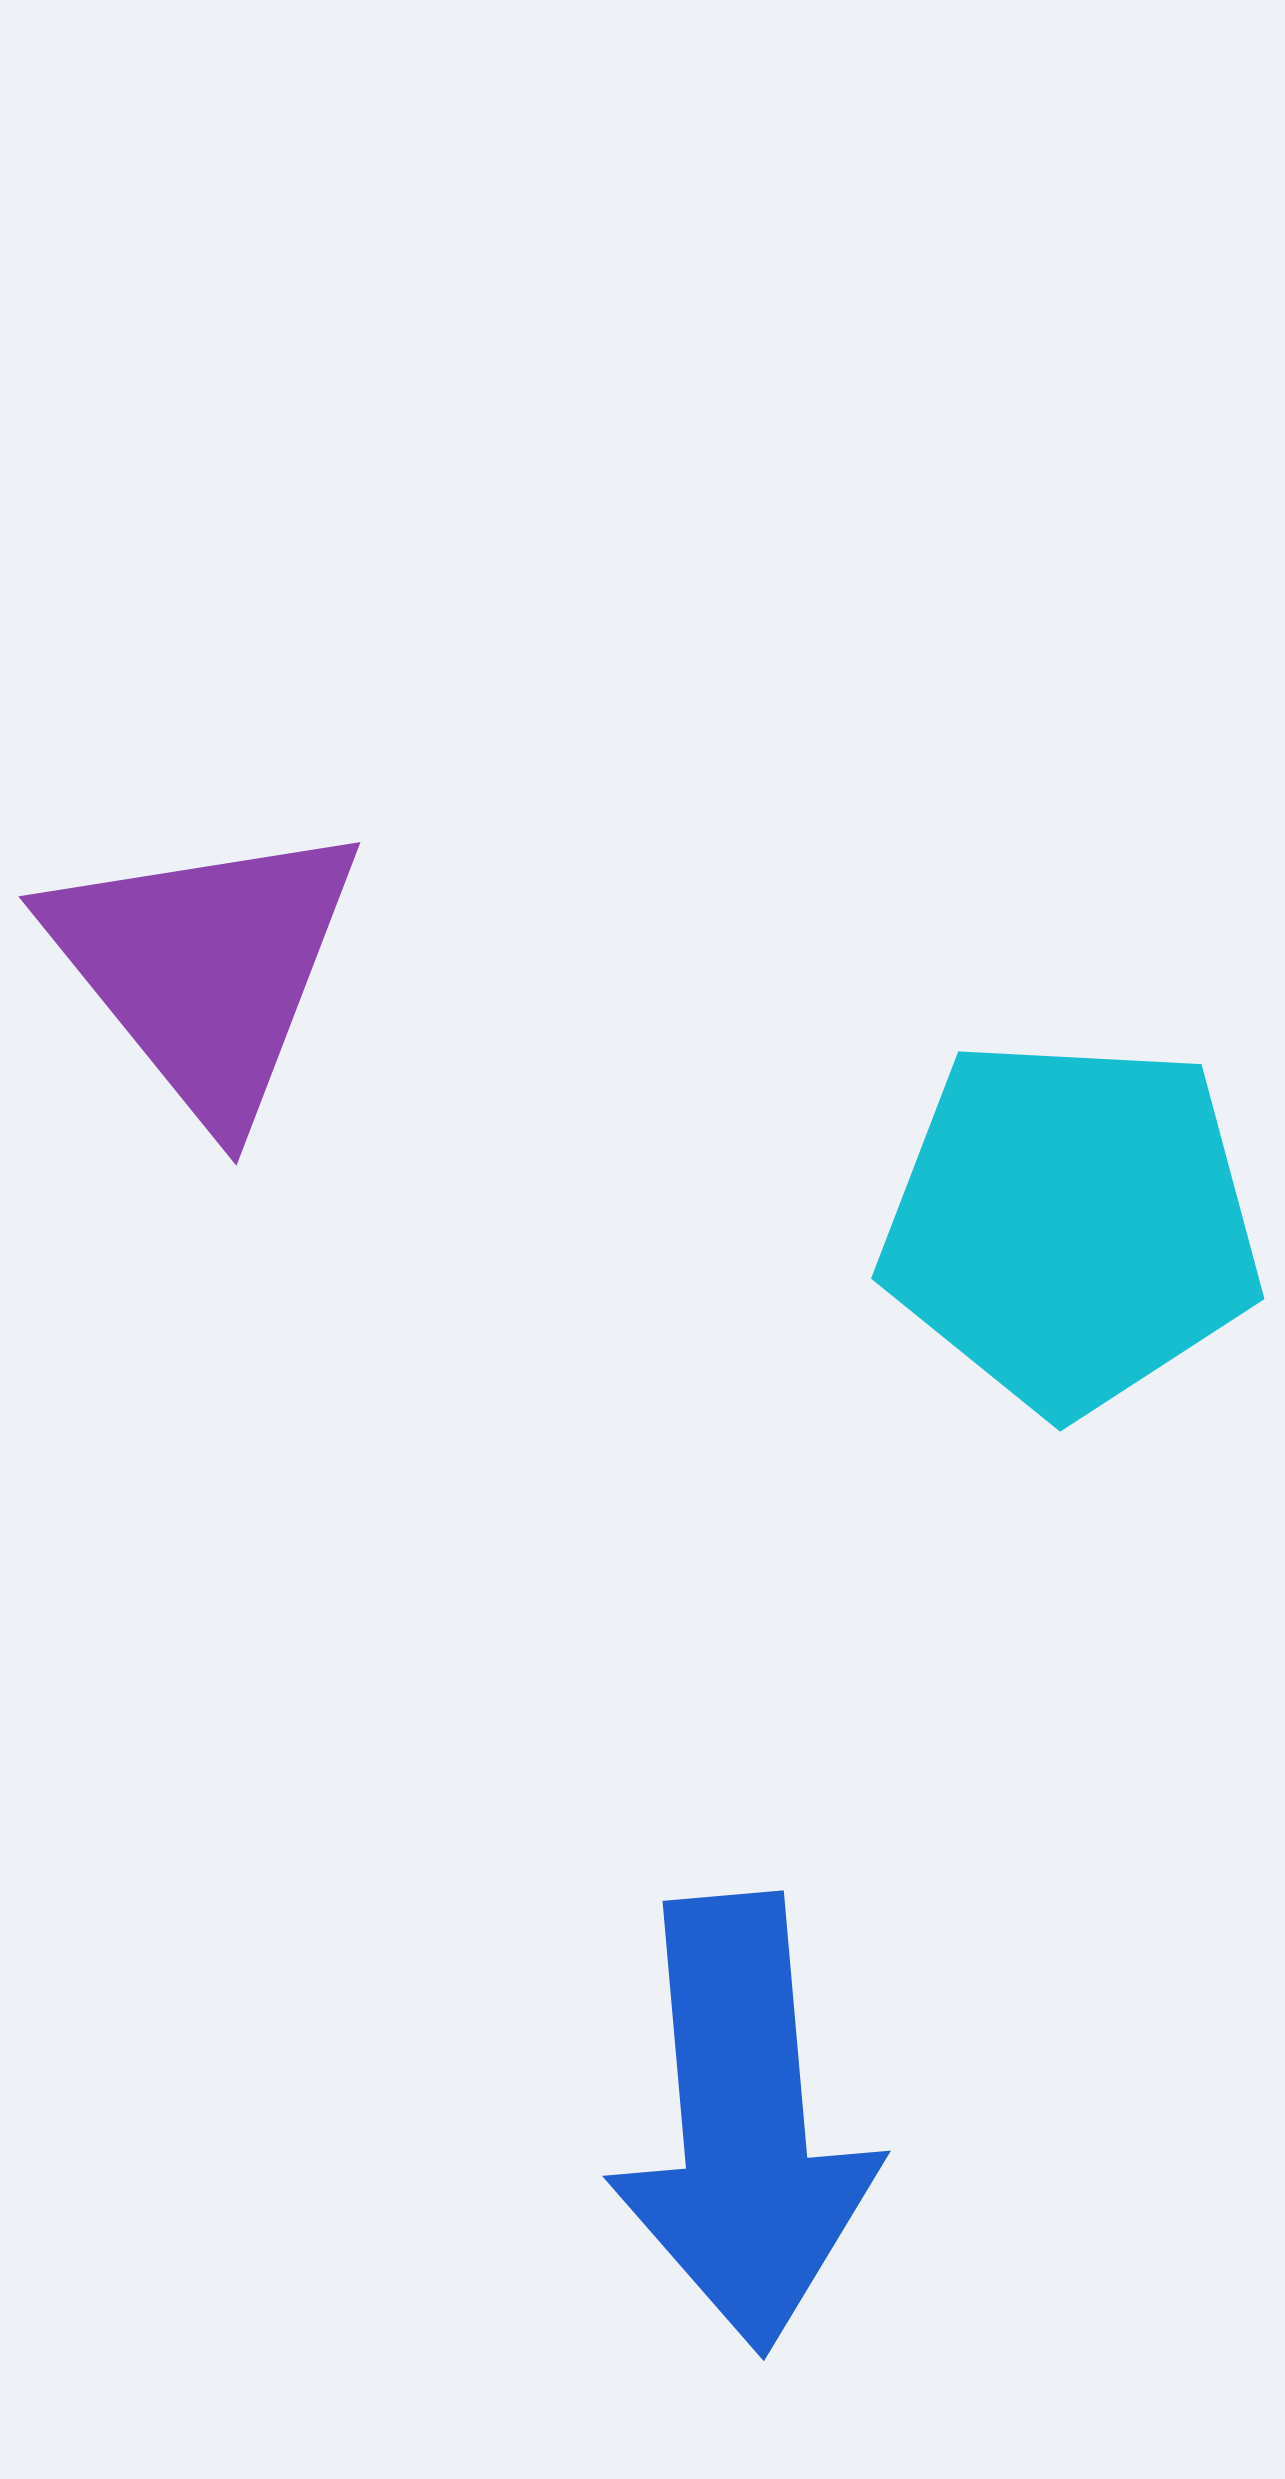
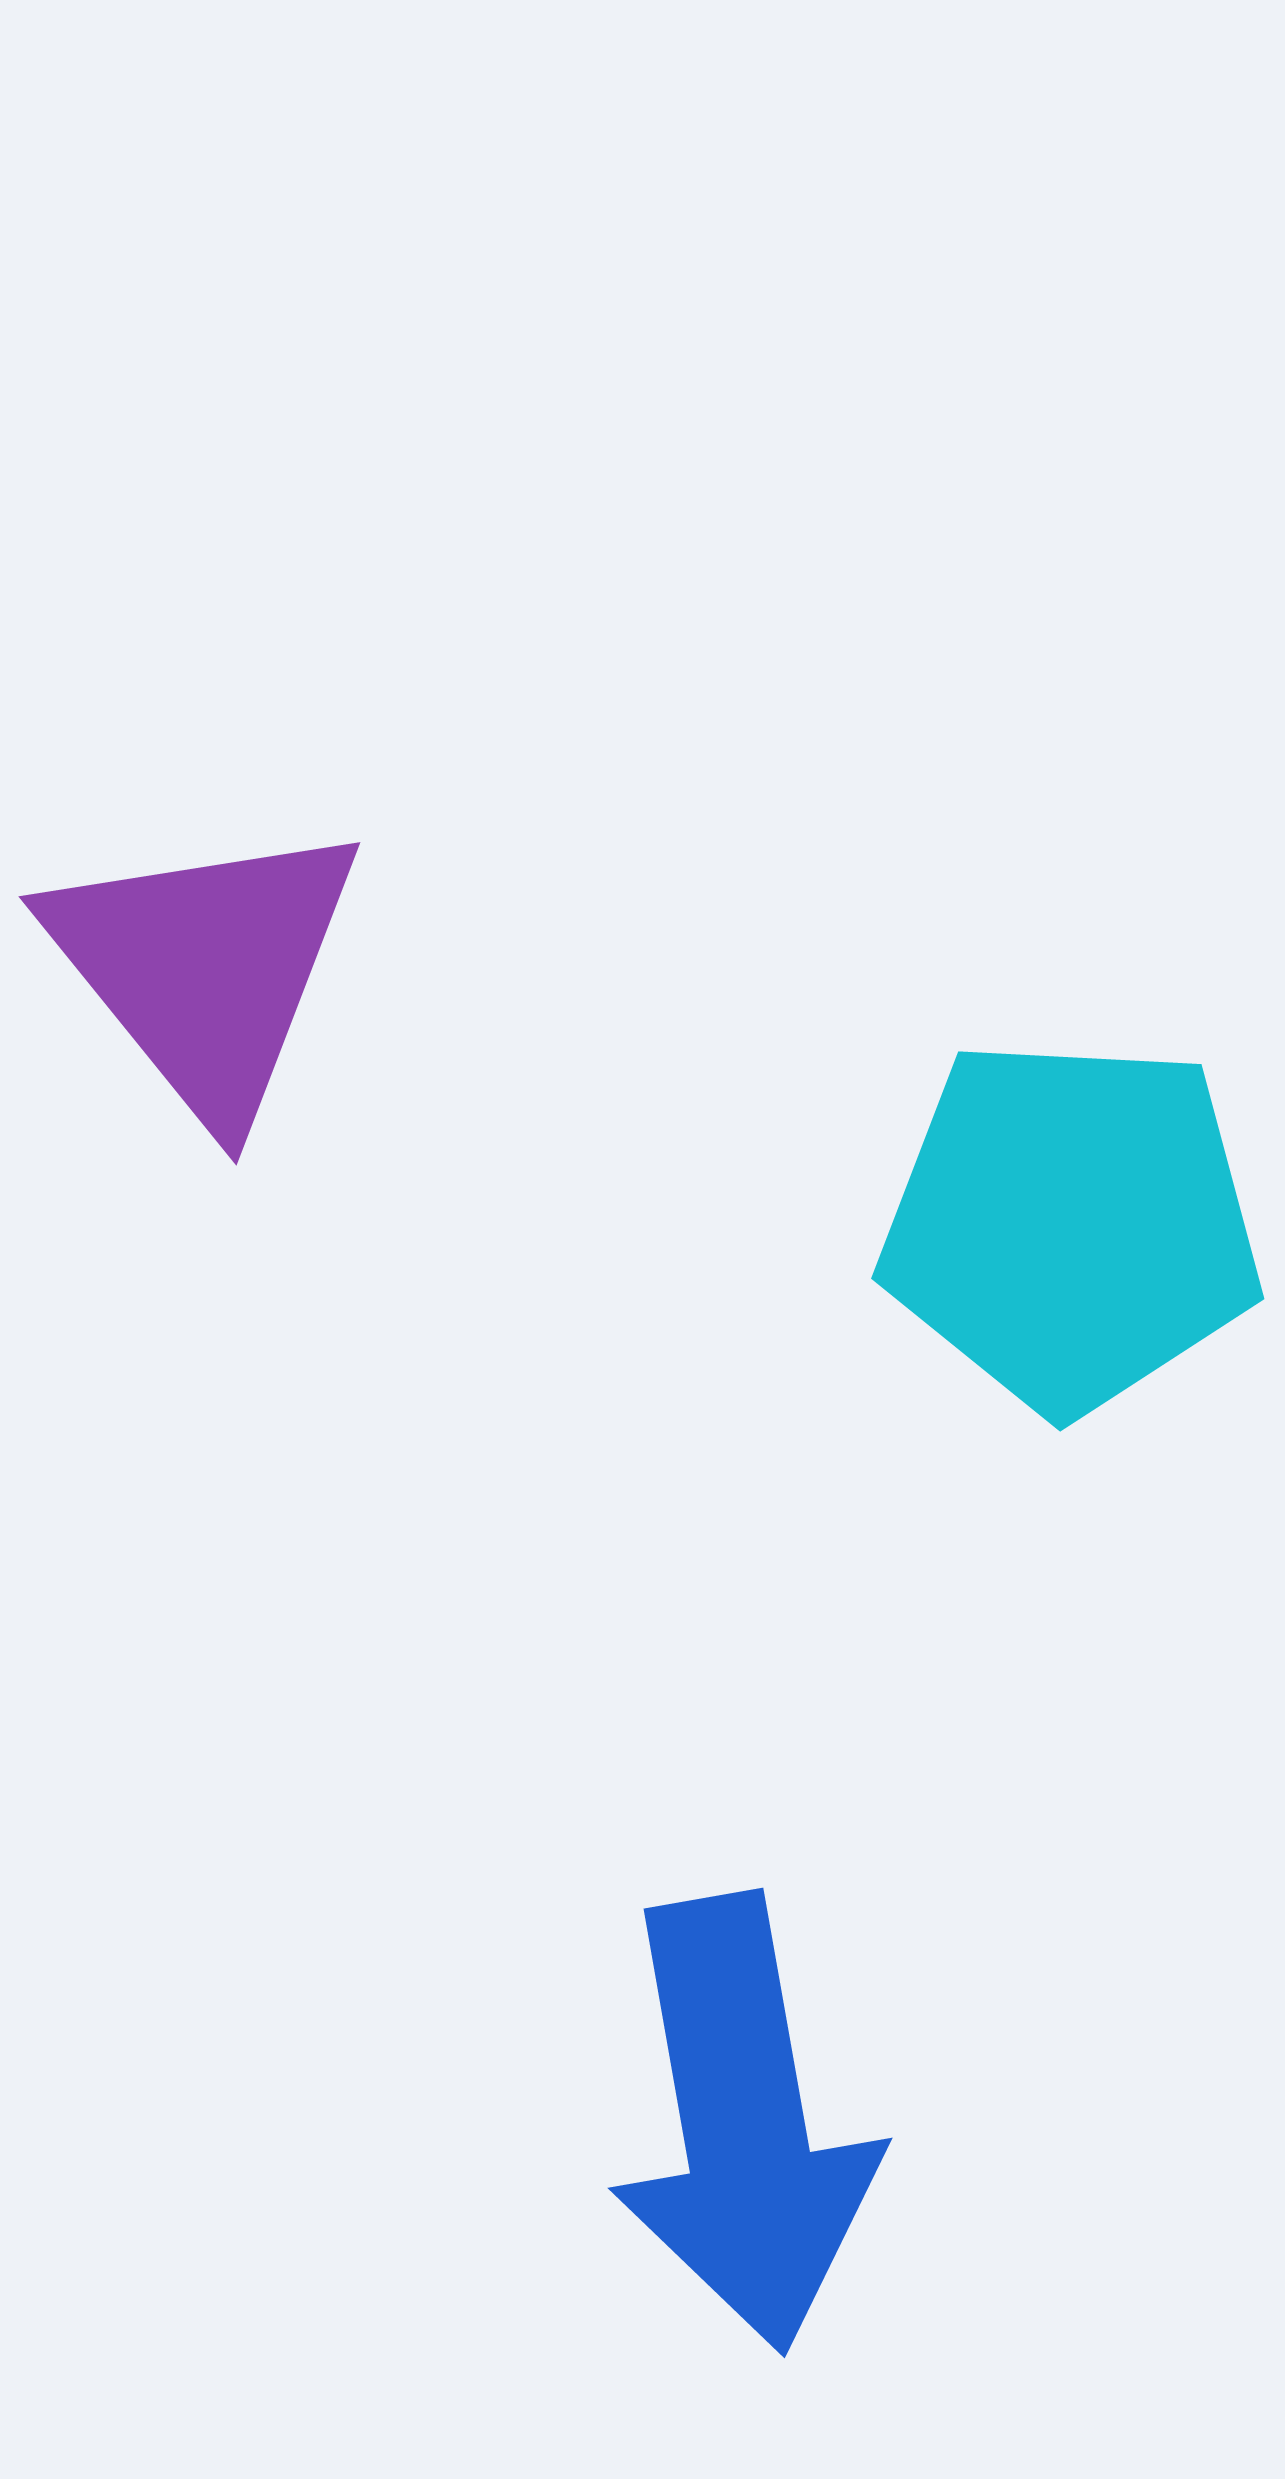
blue arrow: rotated 5 degrees counterclockwise
